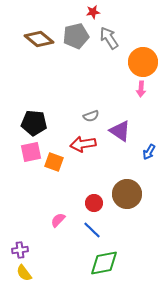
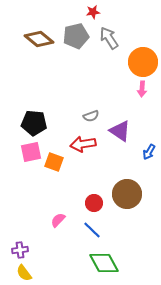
pink arrow: moved 1 px right
green diamond: rotated 72 degrees clockwise
